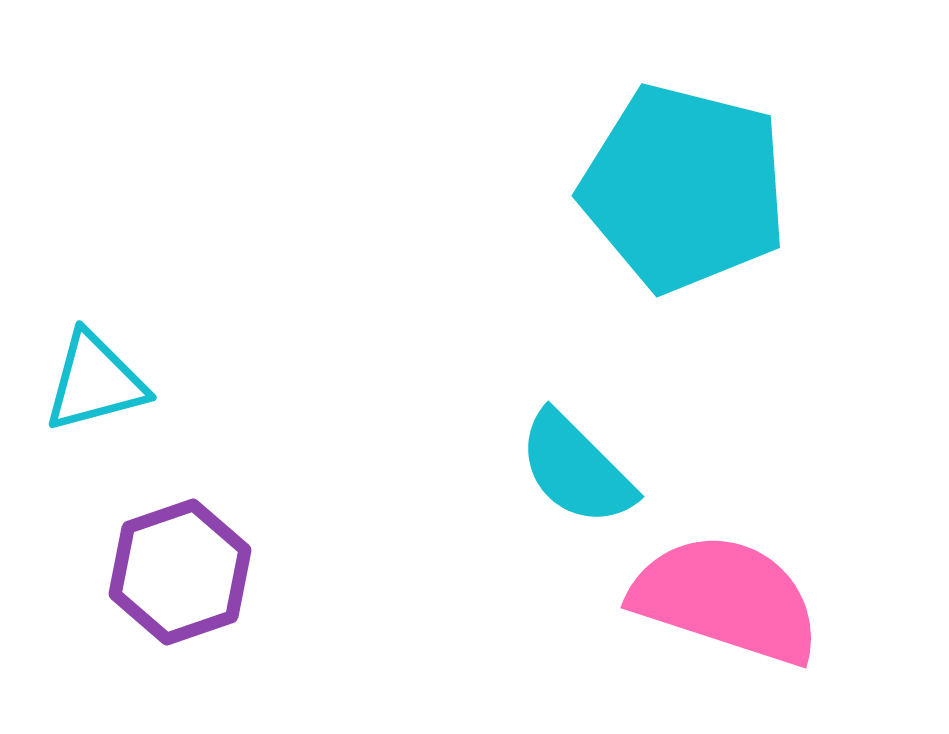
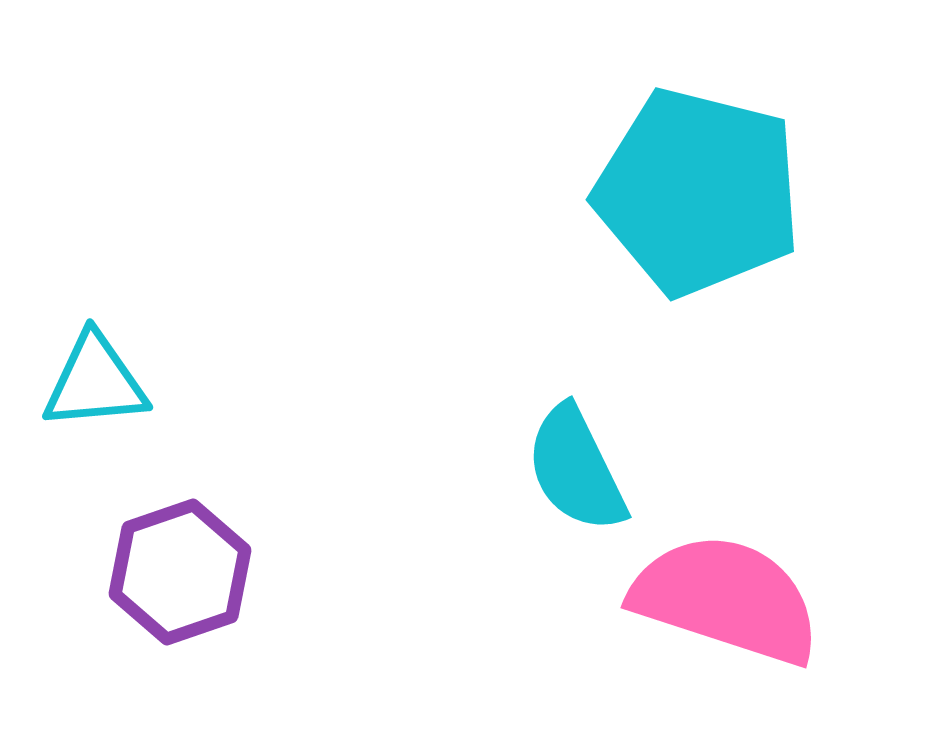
cyan pentagon: moved 14 px right, 4 px down
cyan triangle: rotated 10 degrees clockwise
cyan semicircle: rotated 19 degrees clockwise
